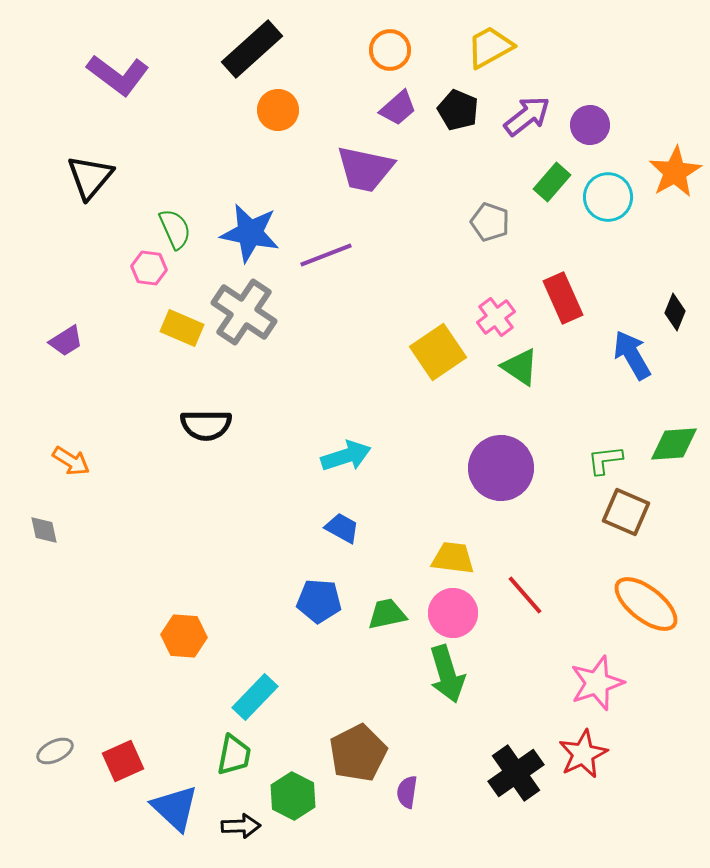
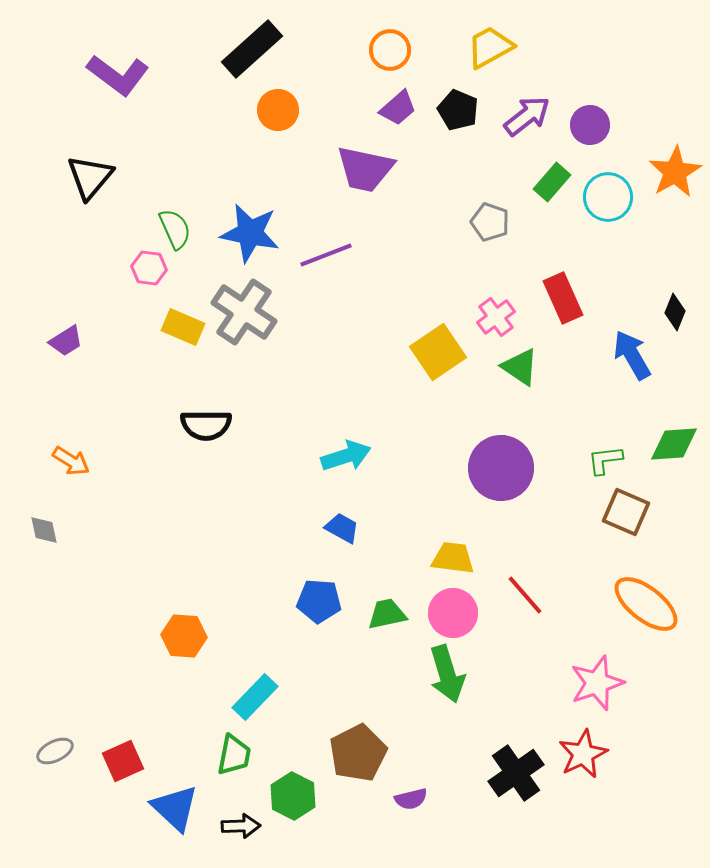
yellow rectangle at (182, 328): moved 1 px right, 1 px up
purple semicircle at (407, 792): moved 4 px right, 7 px down; rotated 112 degrees counterclockwise
